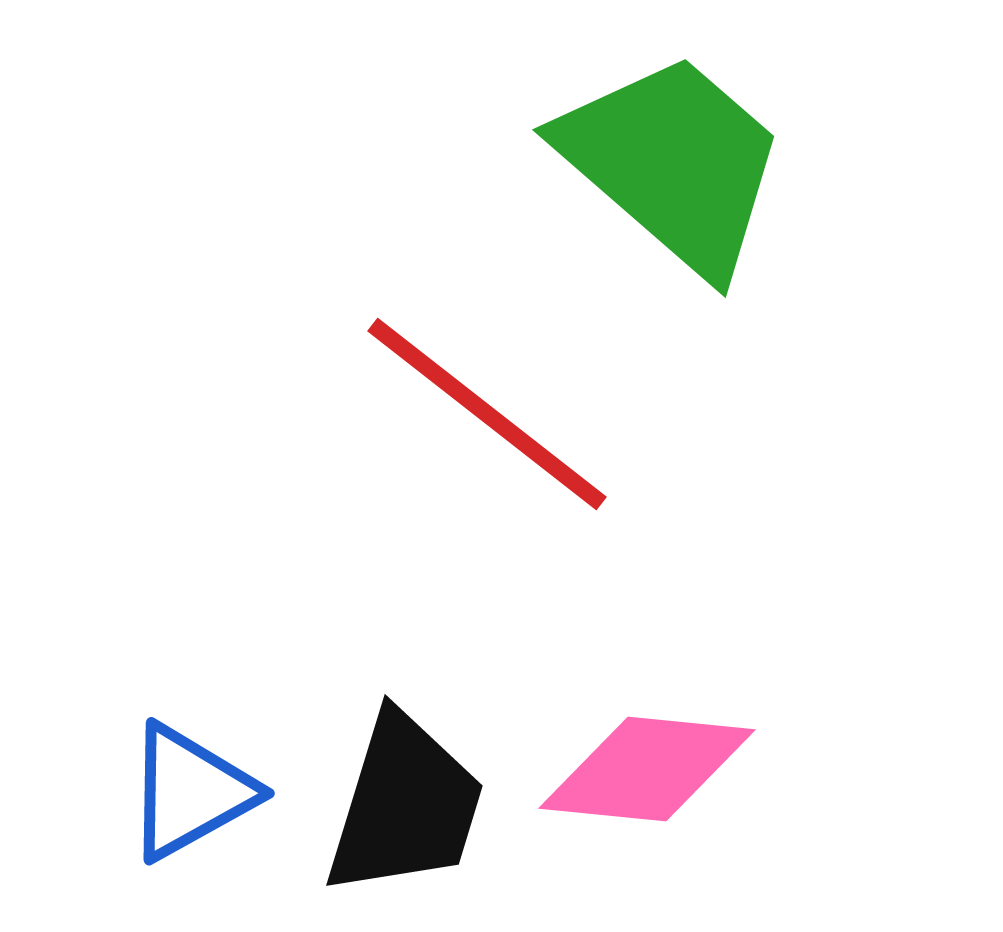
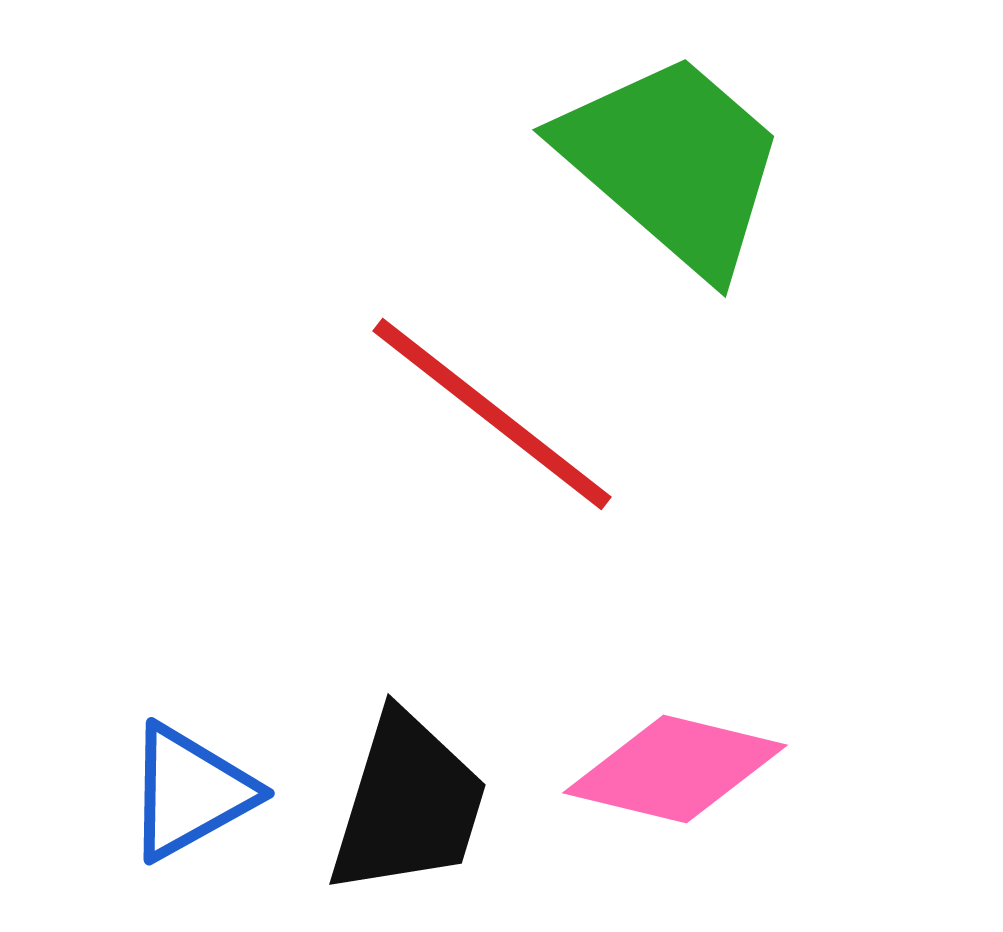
red line: moved 5 px right
pink diamond: moved 28 px right; rotated 8 degrees clockwise
black trapezoid: moved 3 px right, 1 px up
